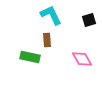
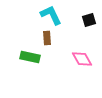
brown rectangle: moved 2 px up
